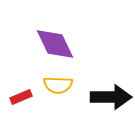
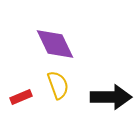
yellow semicircle: rotated 112 degrees counterclockwise
